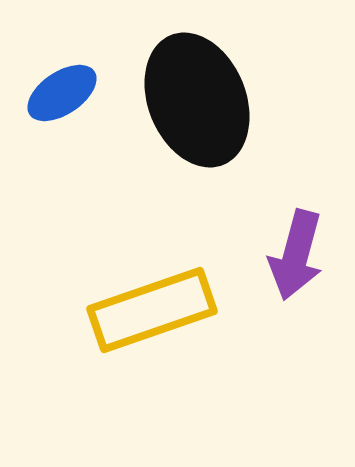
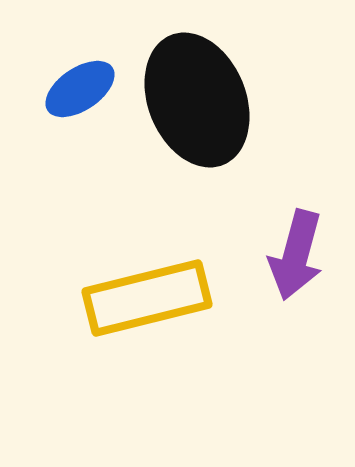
blue ellipse: moved 18 px right, 4 px up
yellow rectangle: moved 5 px left, 12 px up; rotated 5 degrees clockwise
